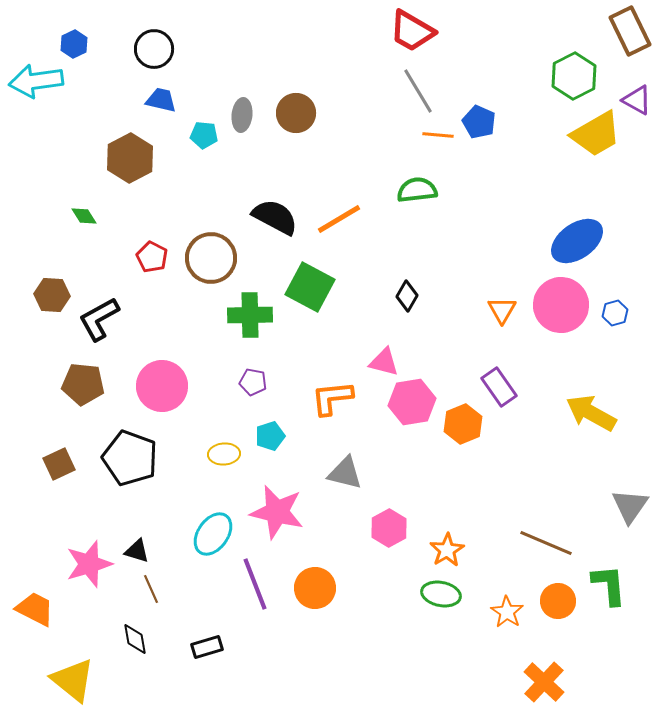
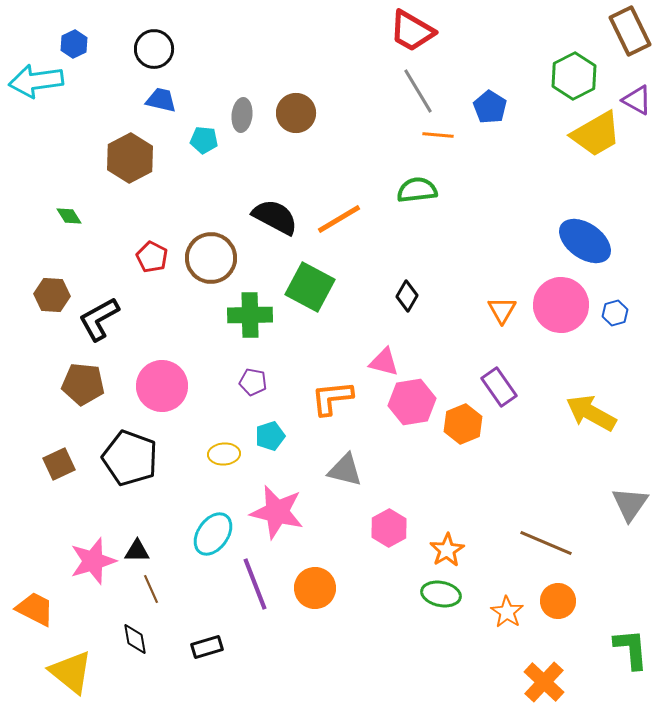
blue pentagon at (479, 122): moved 11 px right, 15 px up; rotated 8 degrees clockwise
cyan pentagon at (204, 135): moved 5 px down
green diamond at (84, 216): moved 15 px left
blue ellipse at (577, 241): moved 8 px right; rotated 70 degrees clockwise
gray triangle at (345, 473): moved 3 px up
gray triangle at (630, 506): moved 2 px up
black triangle at (137, 551): rotated 16 degrees counterclockwise
pink star at (89, 564): moved 4 px right, 3 px up
green L-shape at (609, 585): moved 22 px right, 64 px down
yellow triangle at (73, 680): moved 2 px left, 8 px up
